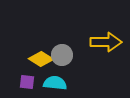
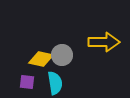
yellow arrow: moved 2 px left
yellow diamond: rotated 20 degrees counterclockwise
cyan semicircle: rotated 75 degrees clockwise
